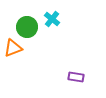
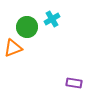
cyan cross: rotated 21 degrees clockwise
purple rectangle: moved 2 px left, 6 px down
